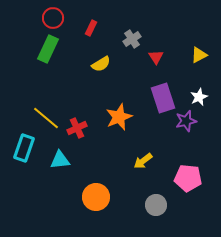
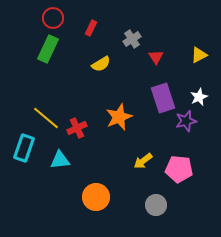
pink pentagon: moved 9 px left, 9 px up
